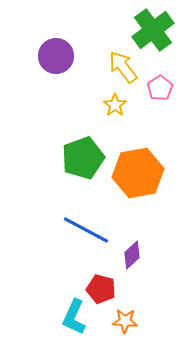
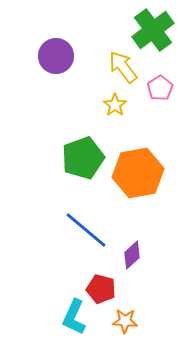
blue line: rotated 12 degrees clockwise
